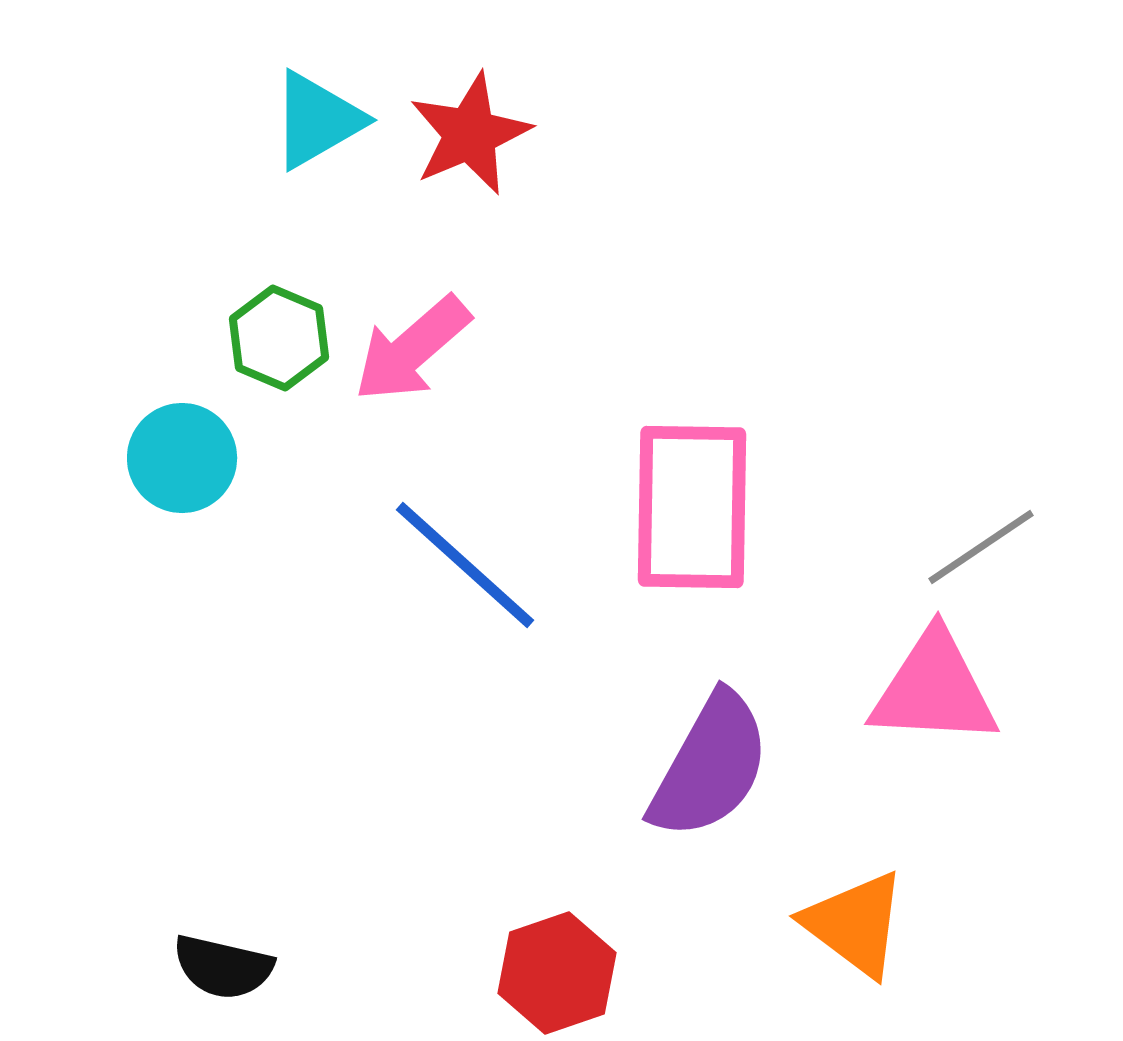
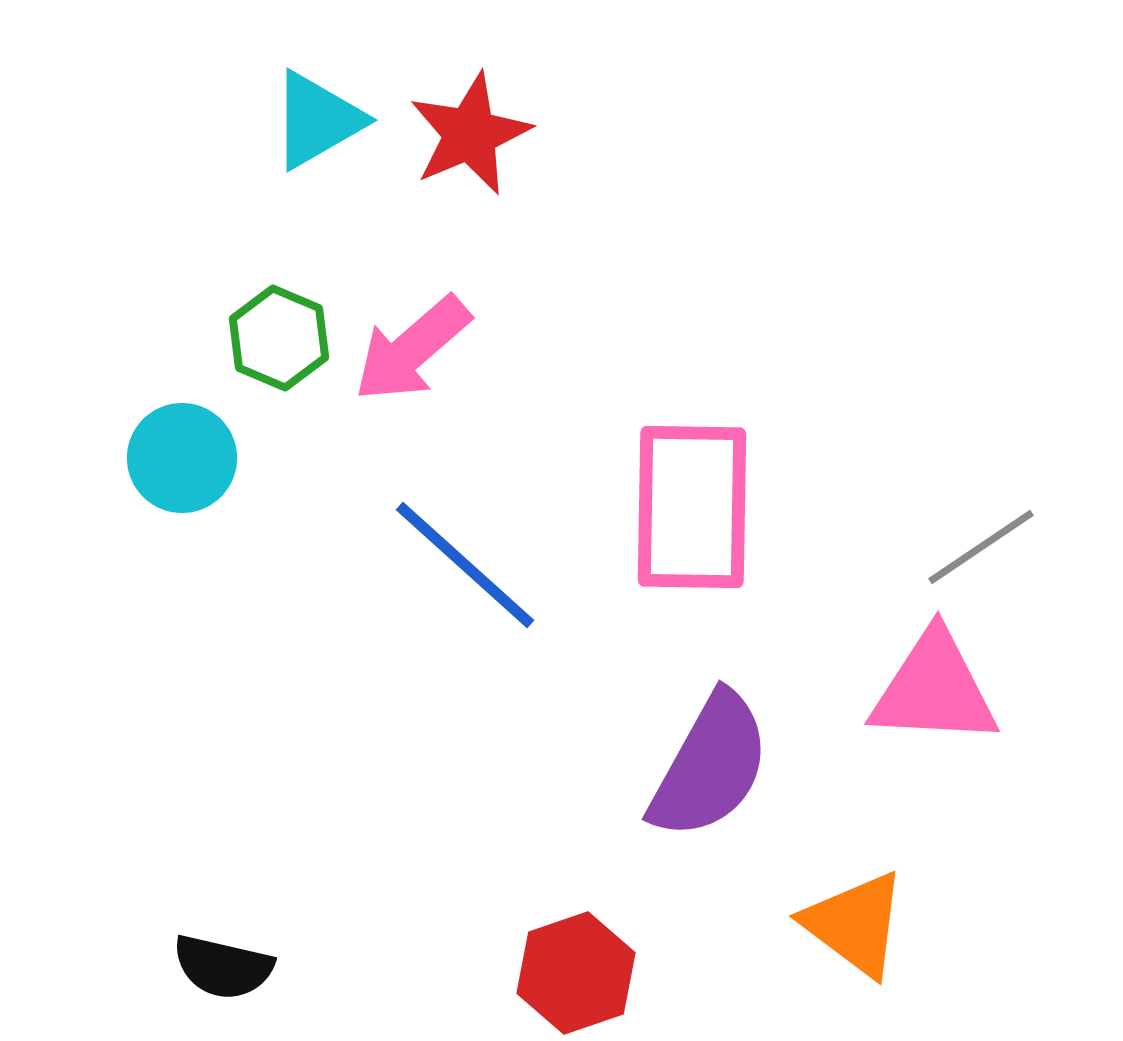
red hexagon: moved 19 px right
